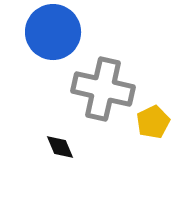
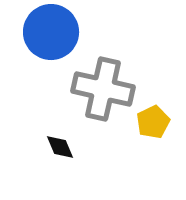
blue circle: moved 2 px left
